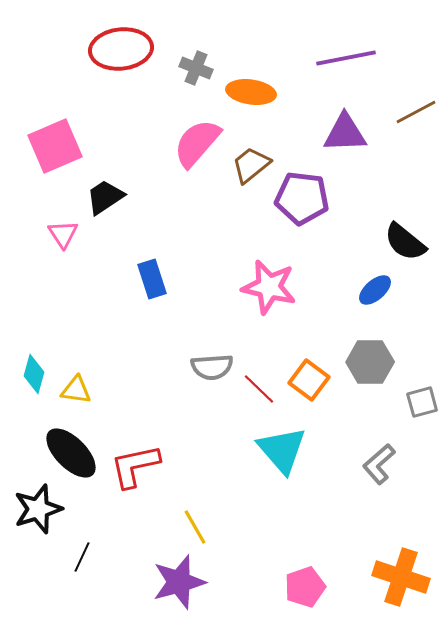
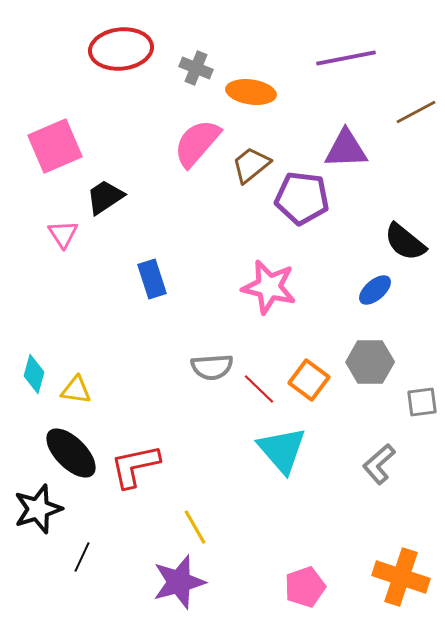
purple triangle: moved 1 px right, 16 px down
gray square: rotated 8 degrees clockwise
